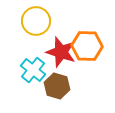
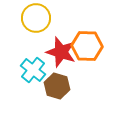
yellow circle: moved 3 px up
